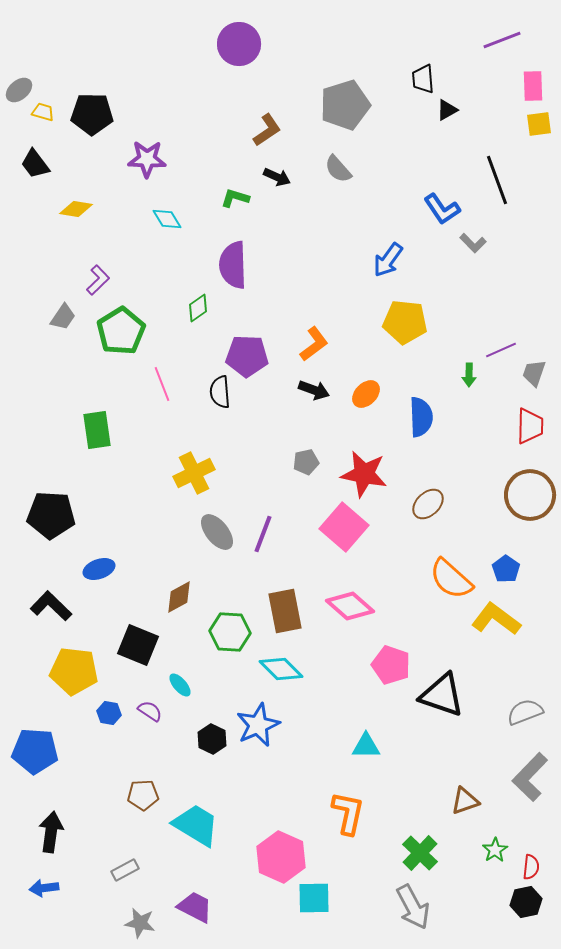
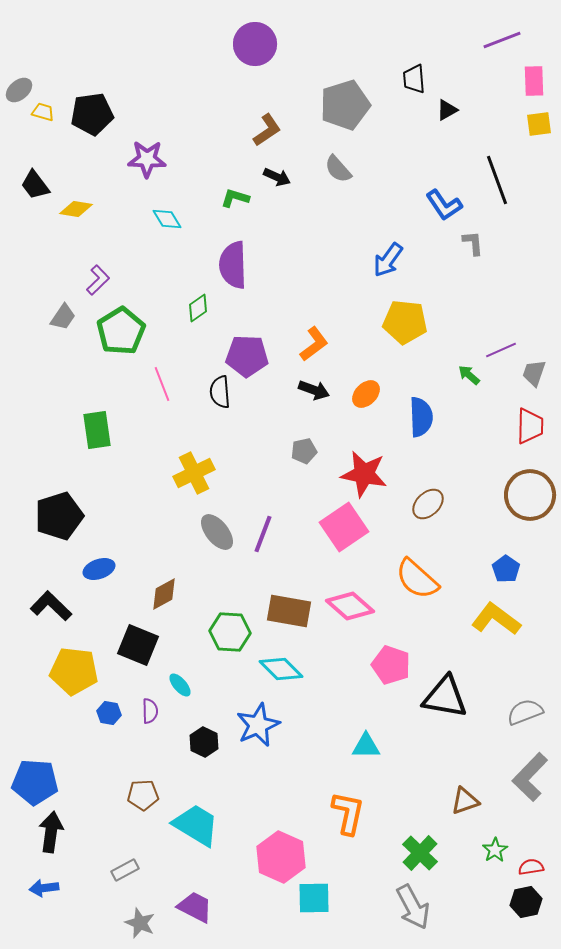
purple circle at (239, 44): moved 16 px right
black trapezoid at (423, 79): moved 9 px left
pink rectangle at (533, 86): moved 1 px right, 5 px up
black pentagon at (92, 114): rotated 9 degrees counterclockwise
black trapezoid at (35, 164): moved 21 px down
blue L-shape at (442, 209): moved 2 px right, 4 px up
gray L-shape at (473, 243): rotated 140 degrees counterclockwise
green arrow at (469, 375): rotated 130 degrees clockwise
gray pentagon at (306, 462): moved 2 px left, 11 px up
black pentagon at (51, 515): moved 8 px right, 1 px down; rotated 21 degrees counterclockwise
pink square at (344, 527): rotated 15 degrees clockwise
orange semicircle at (451, 579): moved 34 px left
brown diamond at (179, 597): moved 15 px left, 3 px up
brown rectangle at (285, 611): moved 4 px right; rotated 69 degrees counterclockwise
black triangle at (442, 695): moved 3 px right, 2 px down; rotated 9 degrees counterclockwise
purple semicircle at (150, 711): rotated 55 degrees clockwise
black hexagon at (212, 739): moved 8 px left, 3 px down
blue pentagon at (35, 751): moved 31 px down
red semicircle at (531, 867): rotated 105 degrees counterclockwise
gray star at (140, 923): rotated 12 degrees clockwise
